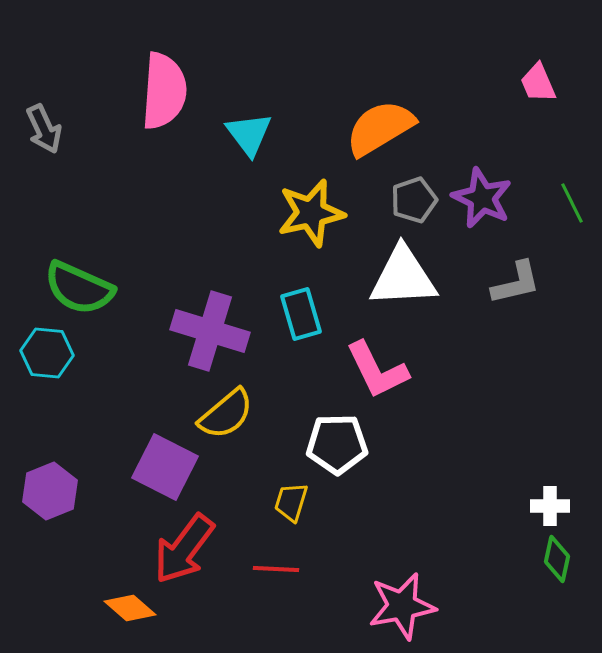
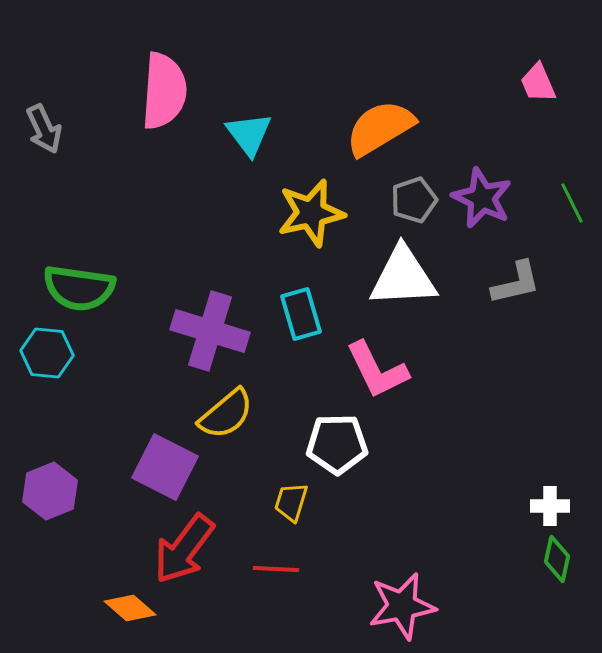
green semicircle: rotated 16 degrees counterclockwise
